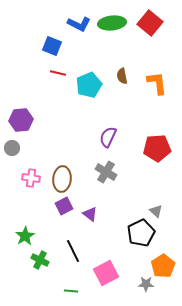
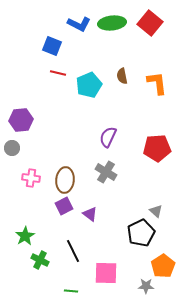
brown ellipse: moved 3 px right, 1 px down
pink square: rotated 30 degrees clockwise
gray star: moved 2 px down
